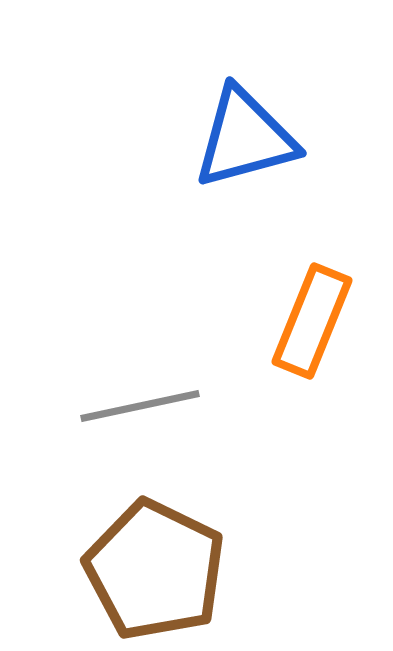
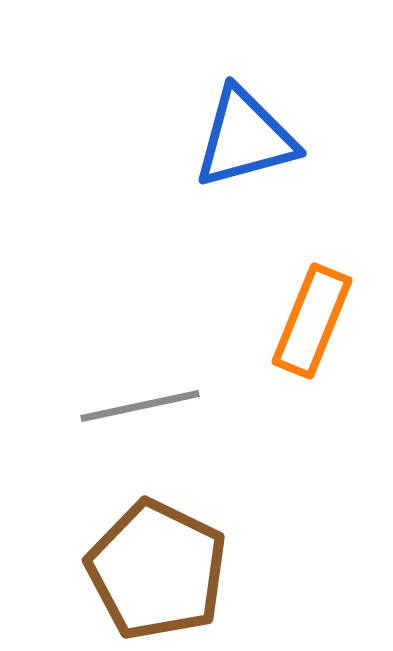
brown pentagon: moved 2 px right
